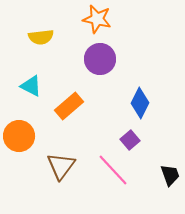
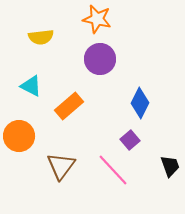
black trapezoid: moved 9 px up
